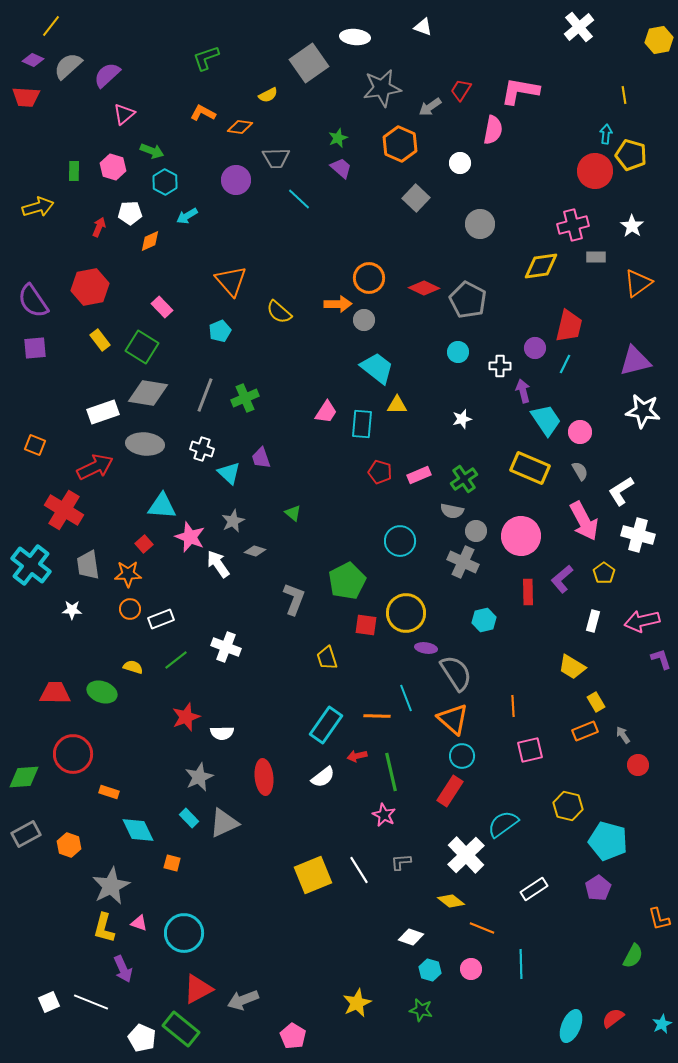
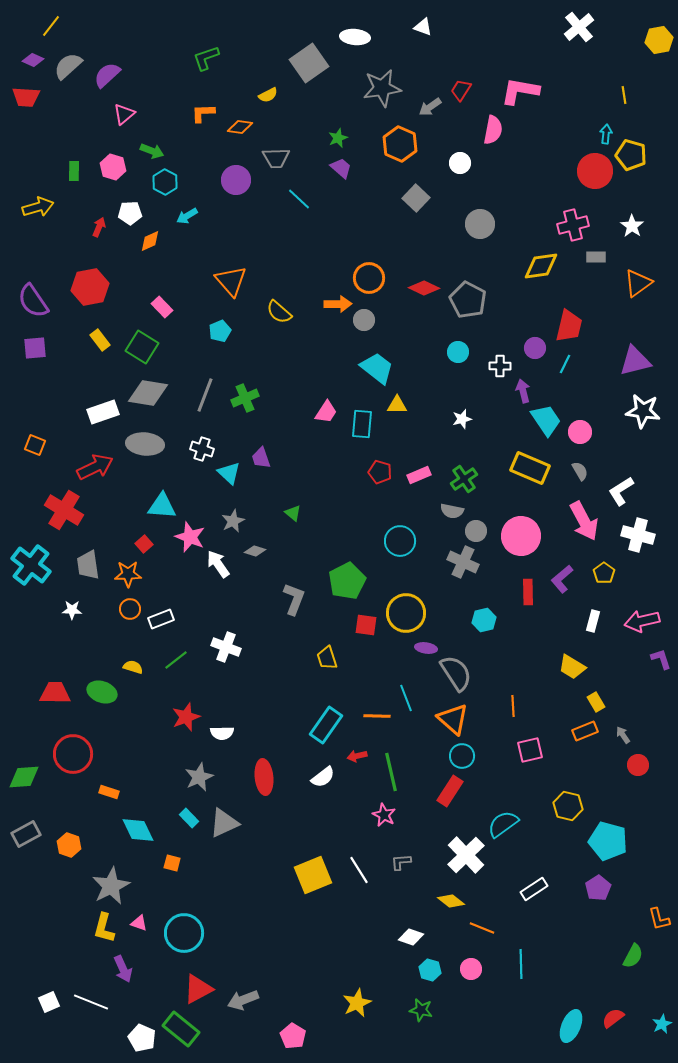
orange L-shape at (203, 113): rotated 30 degrees counterclockwise
